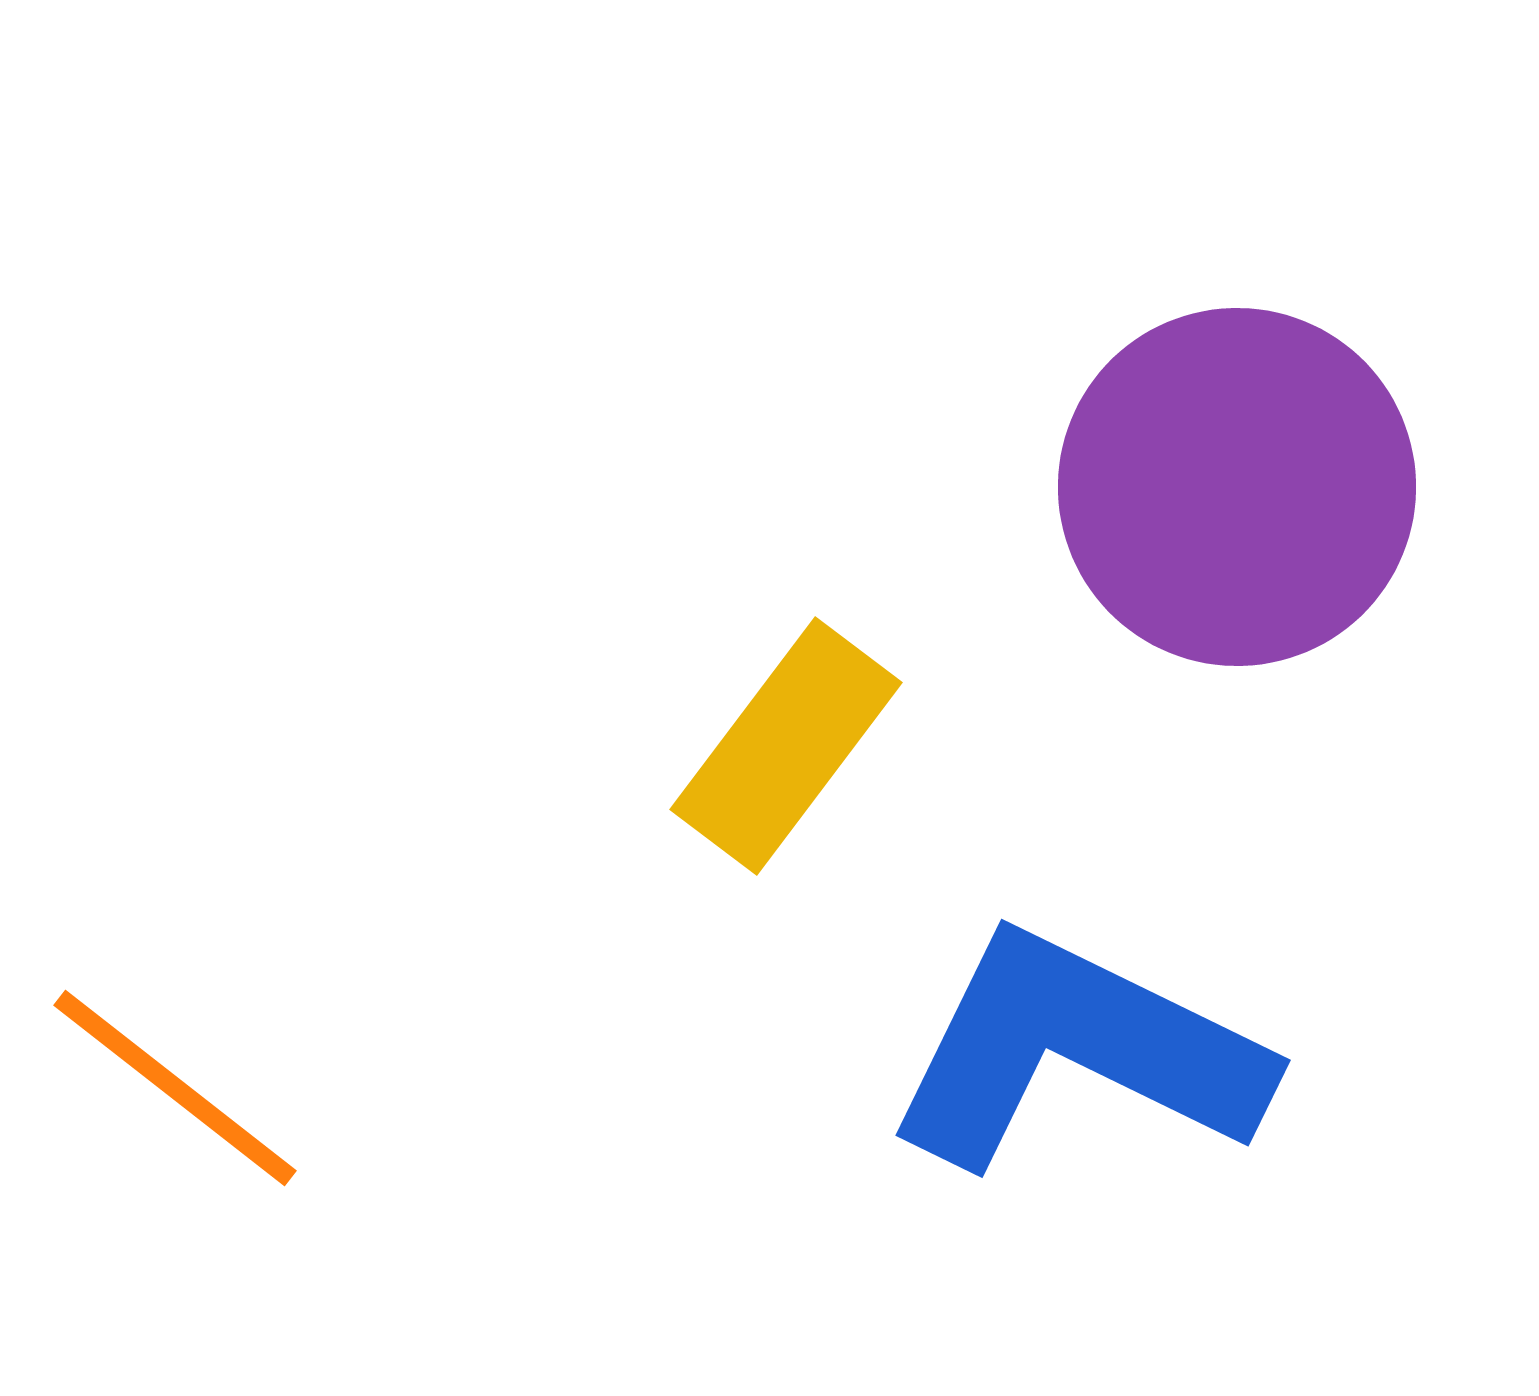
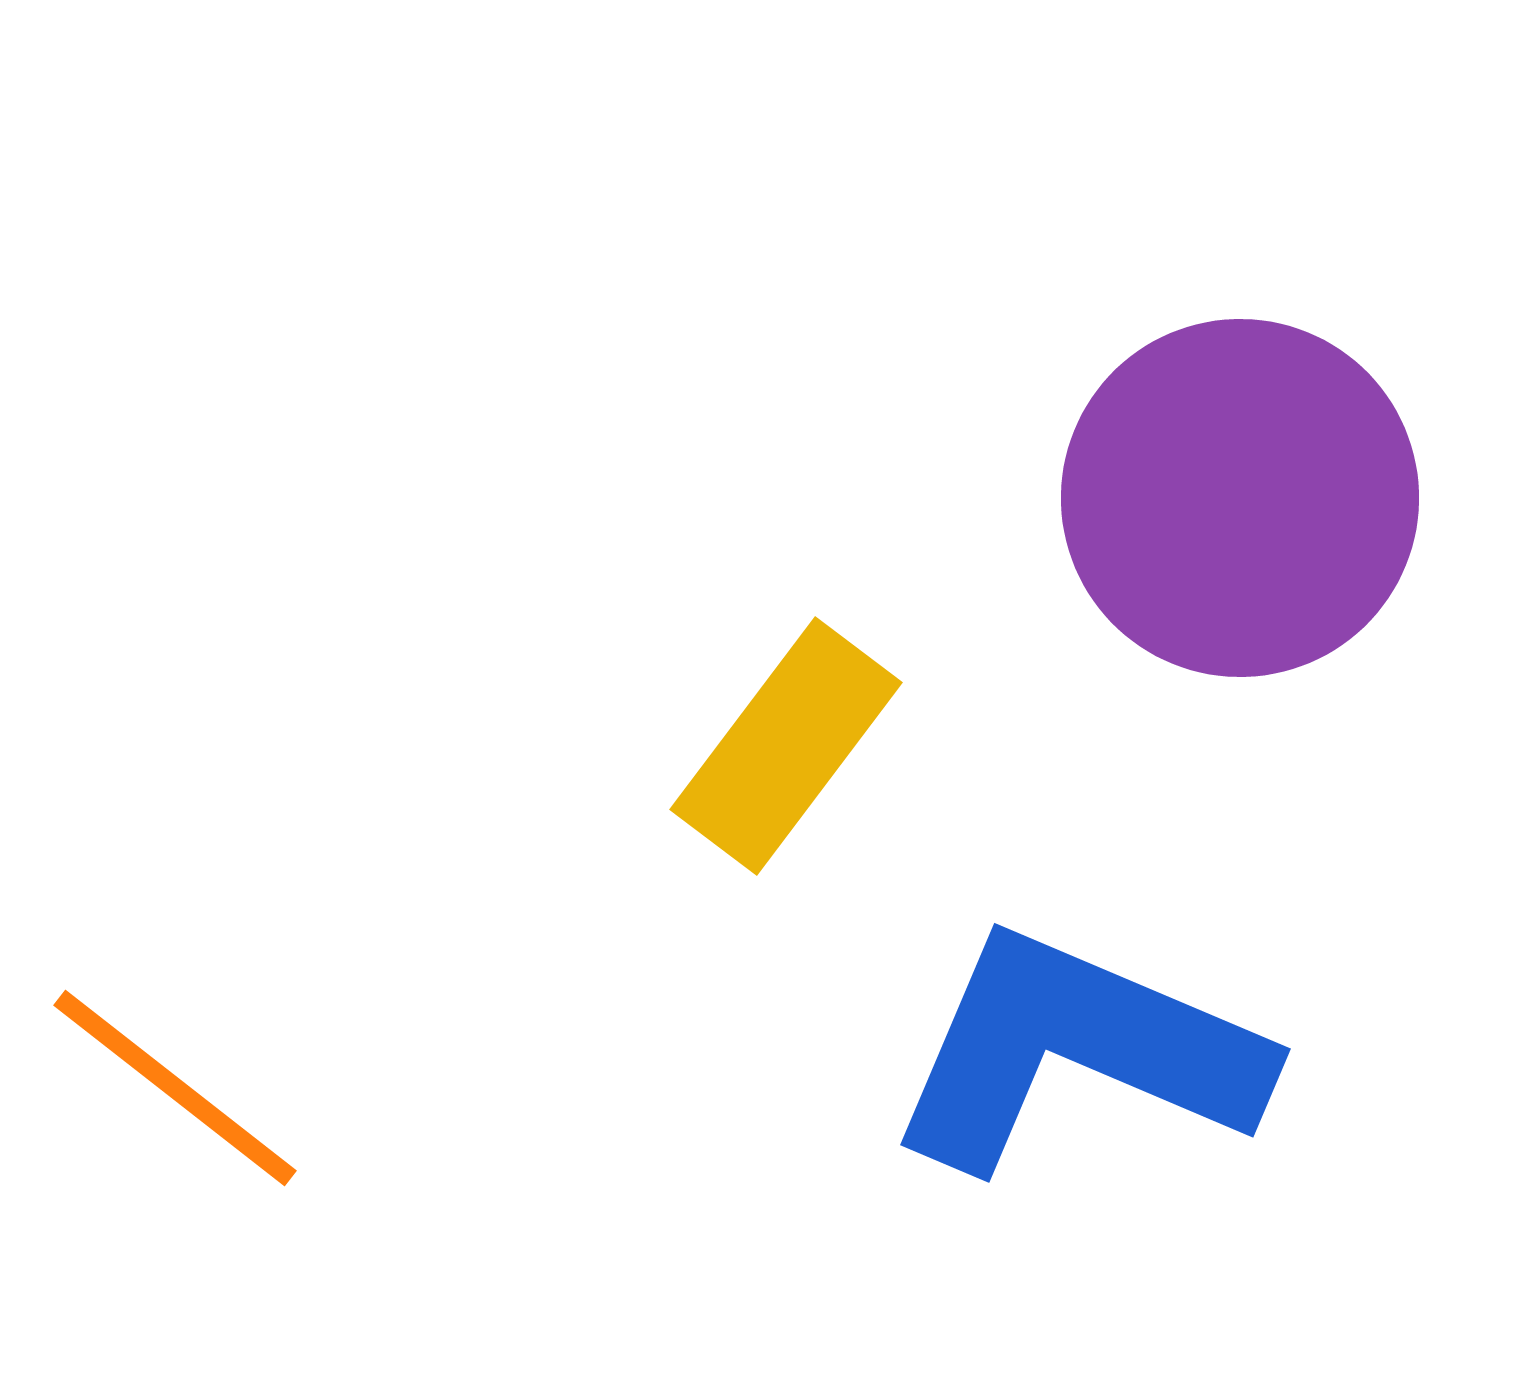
purple circle: moved 3 px right, 11 px down
blue L-shape: rotated 3 degrees counterclockwise
